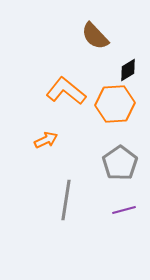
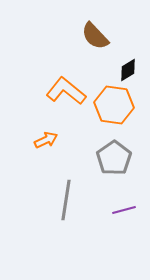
orange hexagon: moved 1 px left, 1 px down; rotated 12 degrees clockwise
gray pentagon: moved 6 px left, 5 px up
